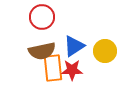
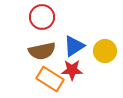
orange rectangle: moved 3 px left, 11 px down; rotated 52 degrees counterclockwise
